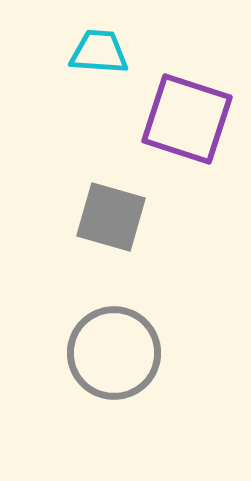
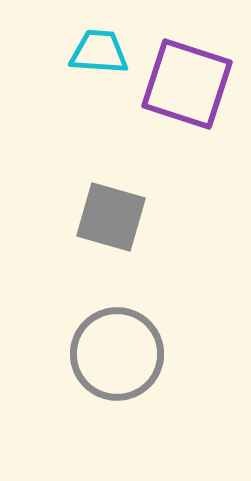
purple square: moved 35 px up
gray circle: moved 3 px right, 1 px down
